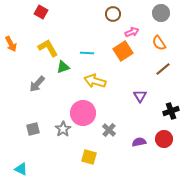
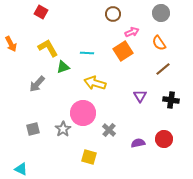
yellow arrow: moved 2 px down
black cross: moved 11 px up; rotated 28 degrees clockwise
purple semicircle: moved 1 px left, 1 px down
